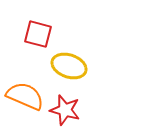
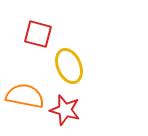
yellow ellipse: rotated 48 degrees clockwise
orange semicircle: rotated 12 degrees counterclockwise
